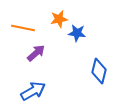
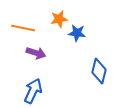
purple arrow: rotated 60 degrees clockwise
blue arrow: rotated 35 degrees counterclockwise
